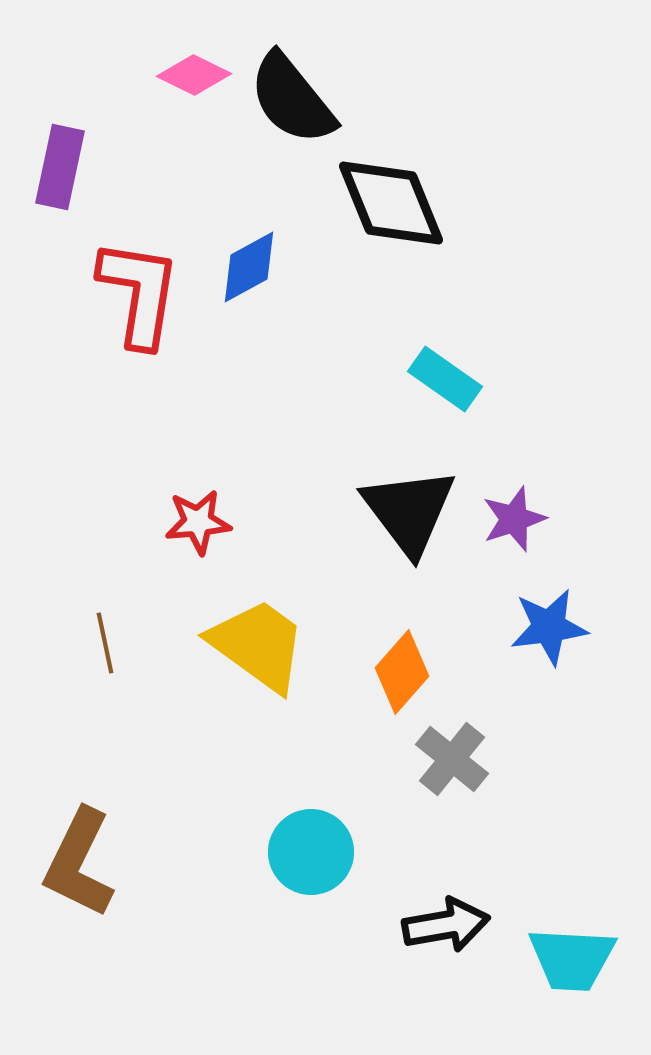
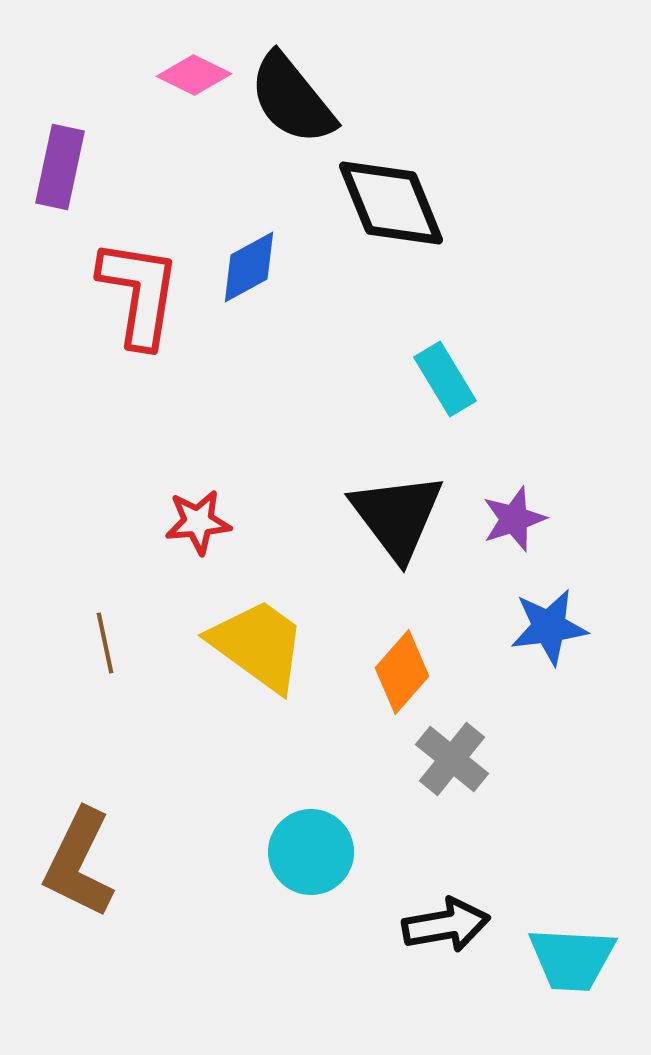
cyan rectangle: rotated 24 degrees clockwise
black triangle: moved 12 px left, 5 px down
